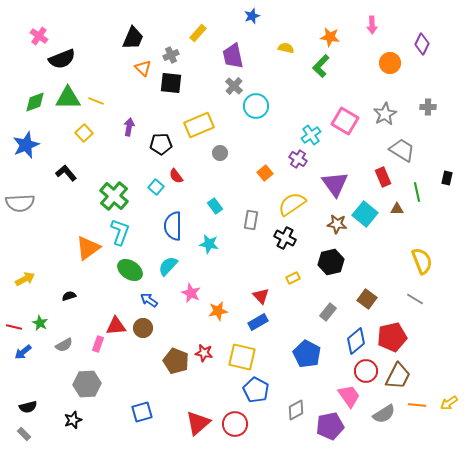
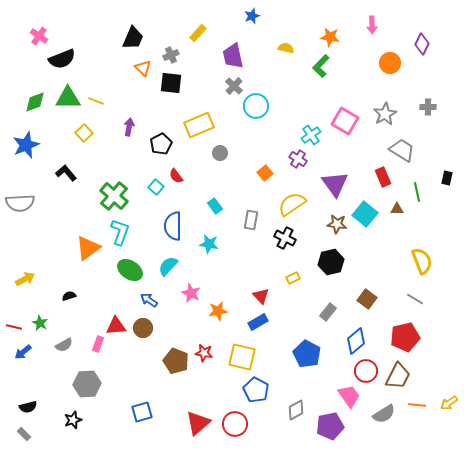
black pentagon at (161, 144): rotated 25 degrees counterclockwise
red pentagon at (392, 337): moved 13 px right
